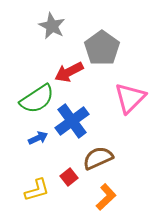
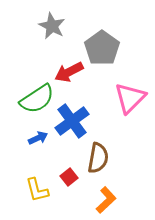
brown semicircle: rotated 124 degrees clockwise
yellow L-shape: rotated 92 degrees clockwise
orange L-shape: moved 3 px down
